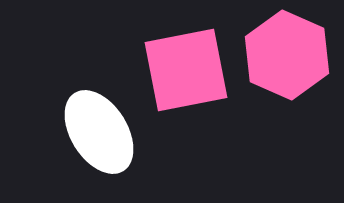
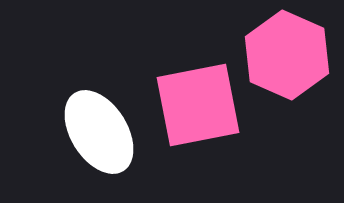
pink square: moved 12 px right, 35 px down
